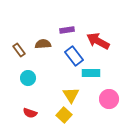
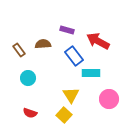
purple rectangle: rotated 24 degrees clockwise
